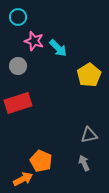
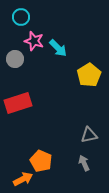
cyan circle: moved 3 px right
gray circle: moved 3 px left, 7 px up
